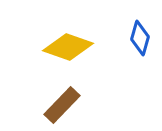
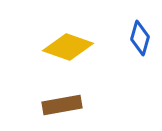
brown rectangle: rotated 36 degrees clockwise
